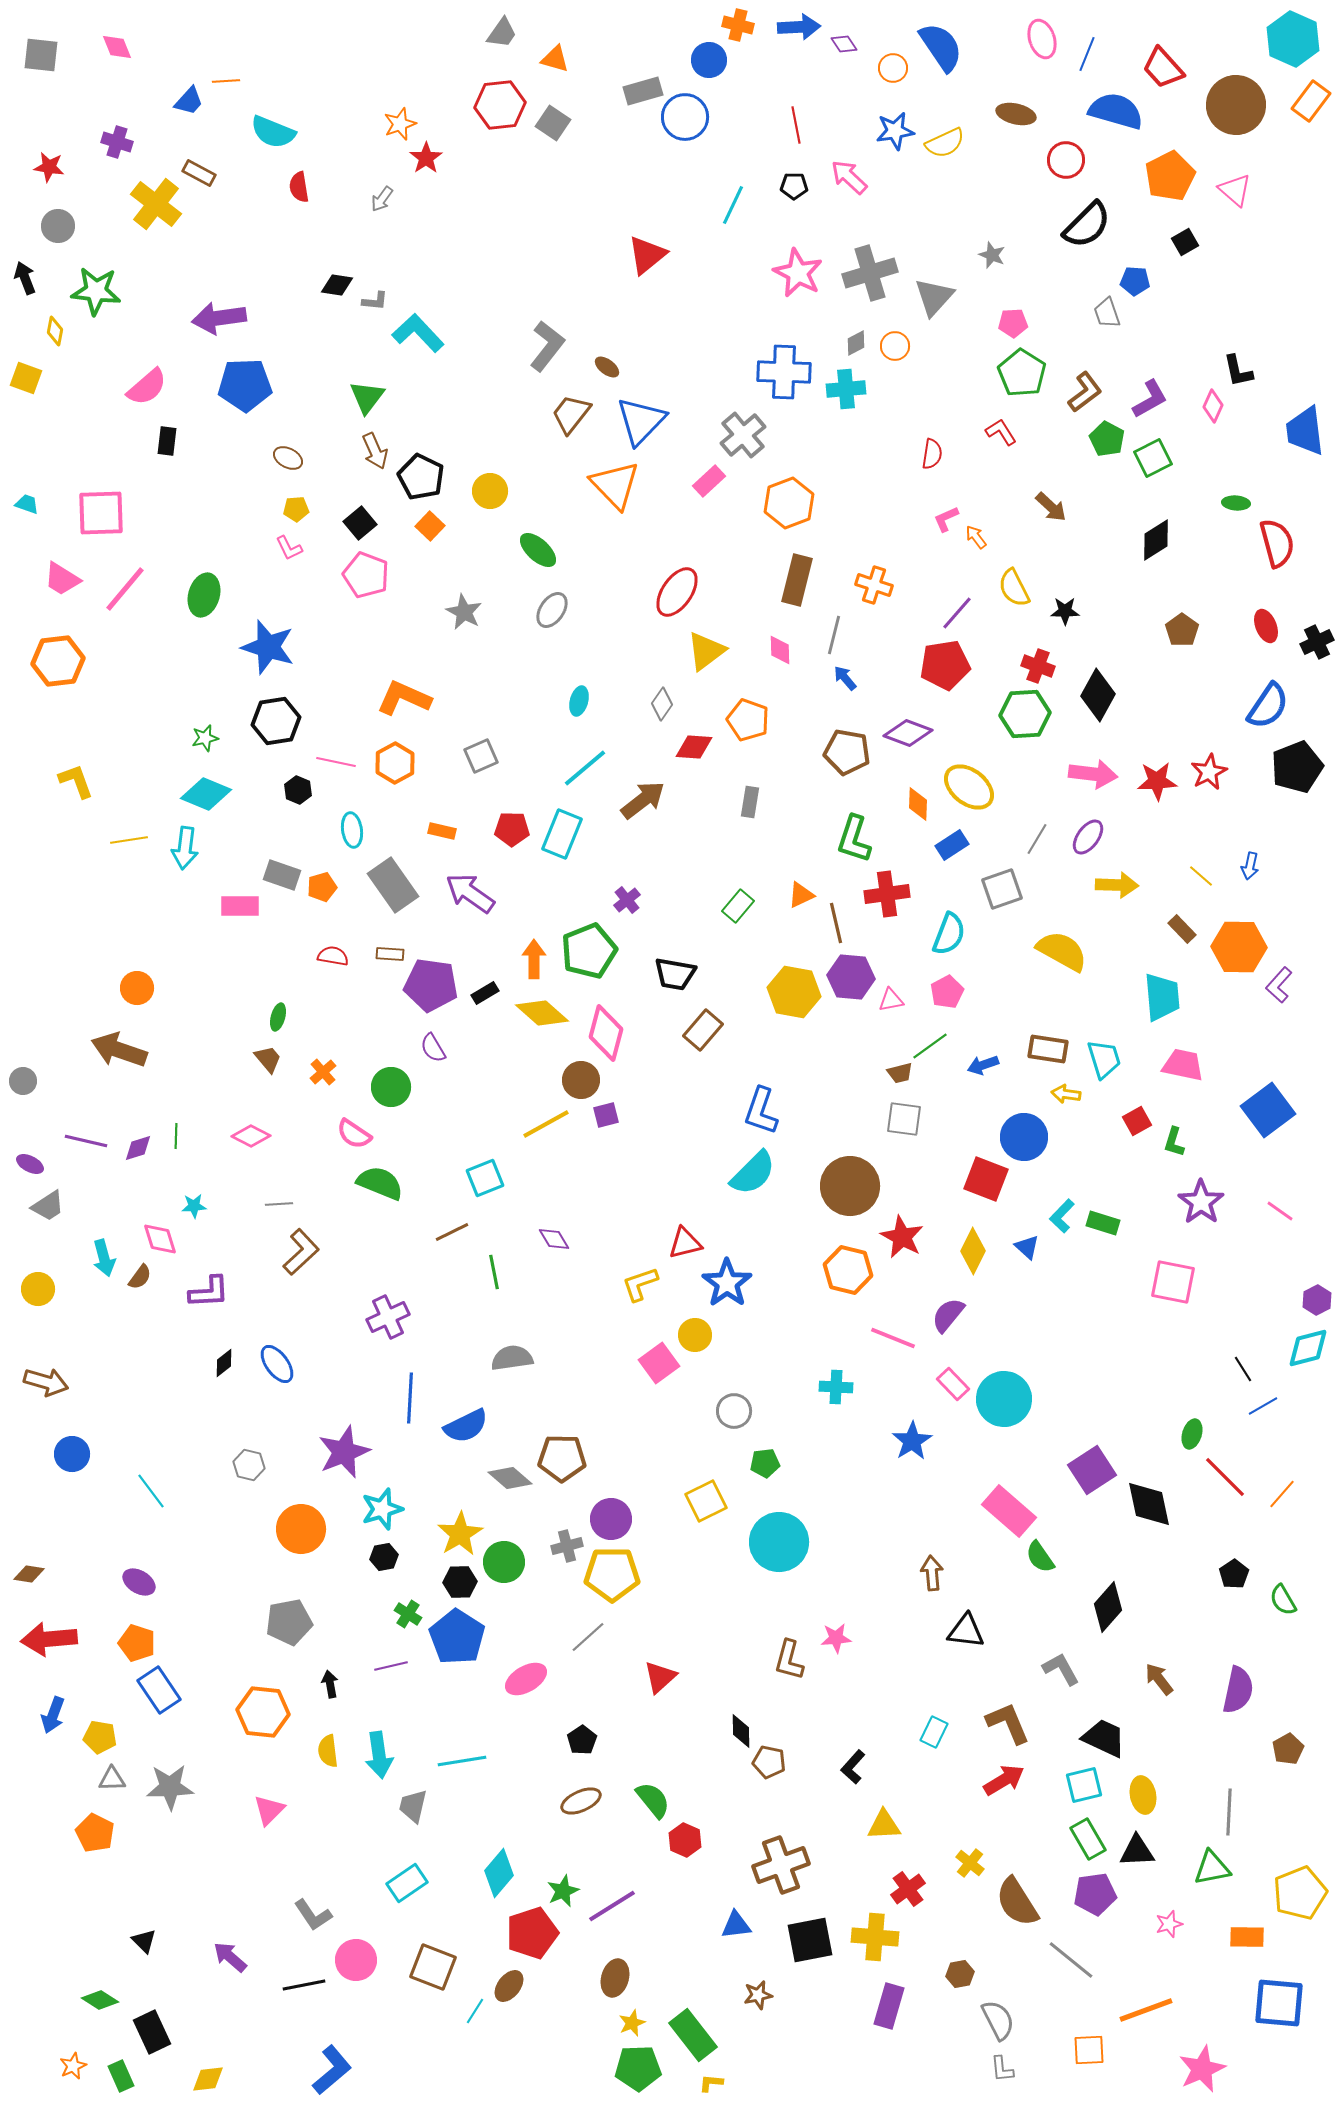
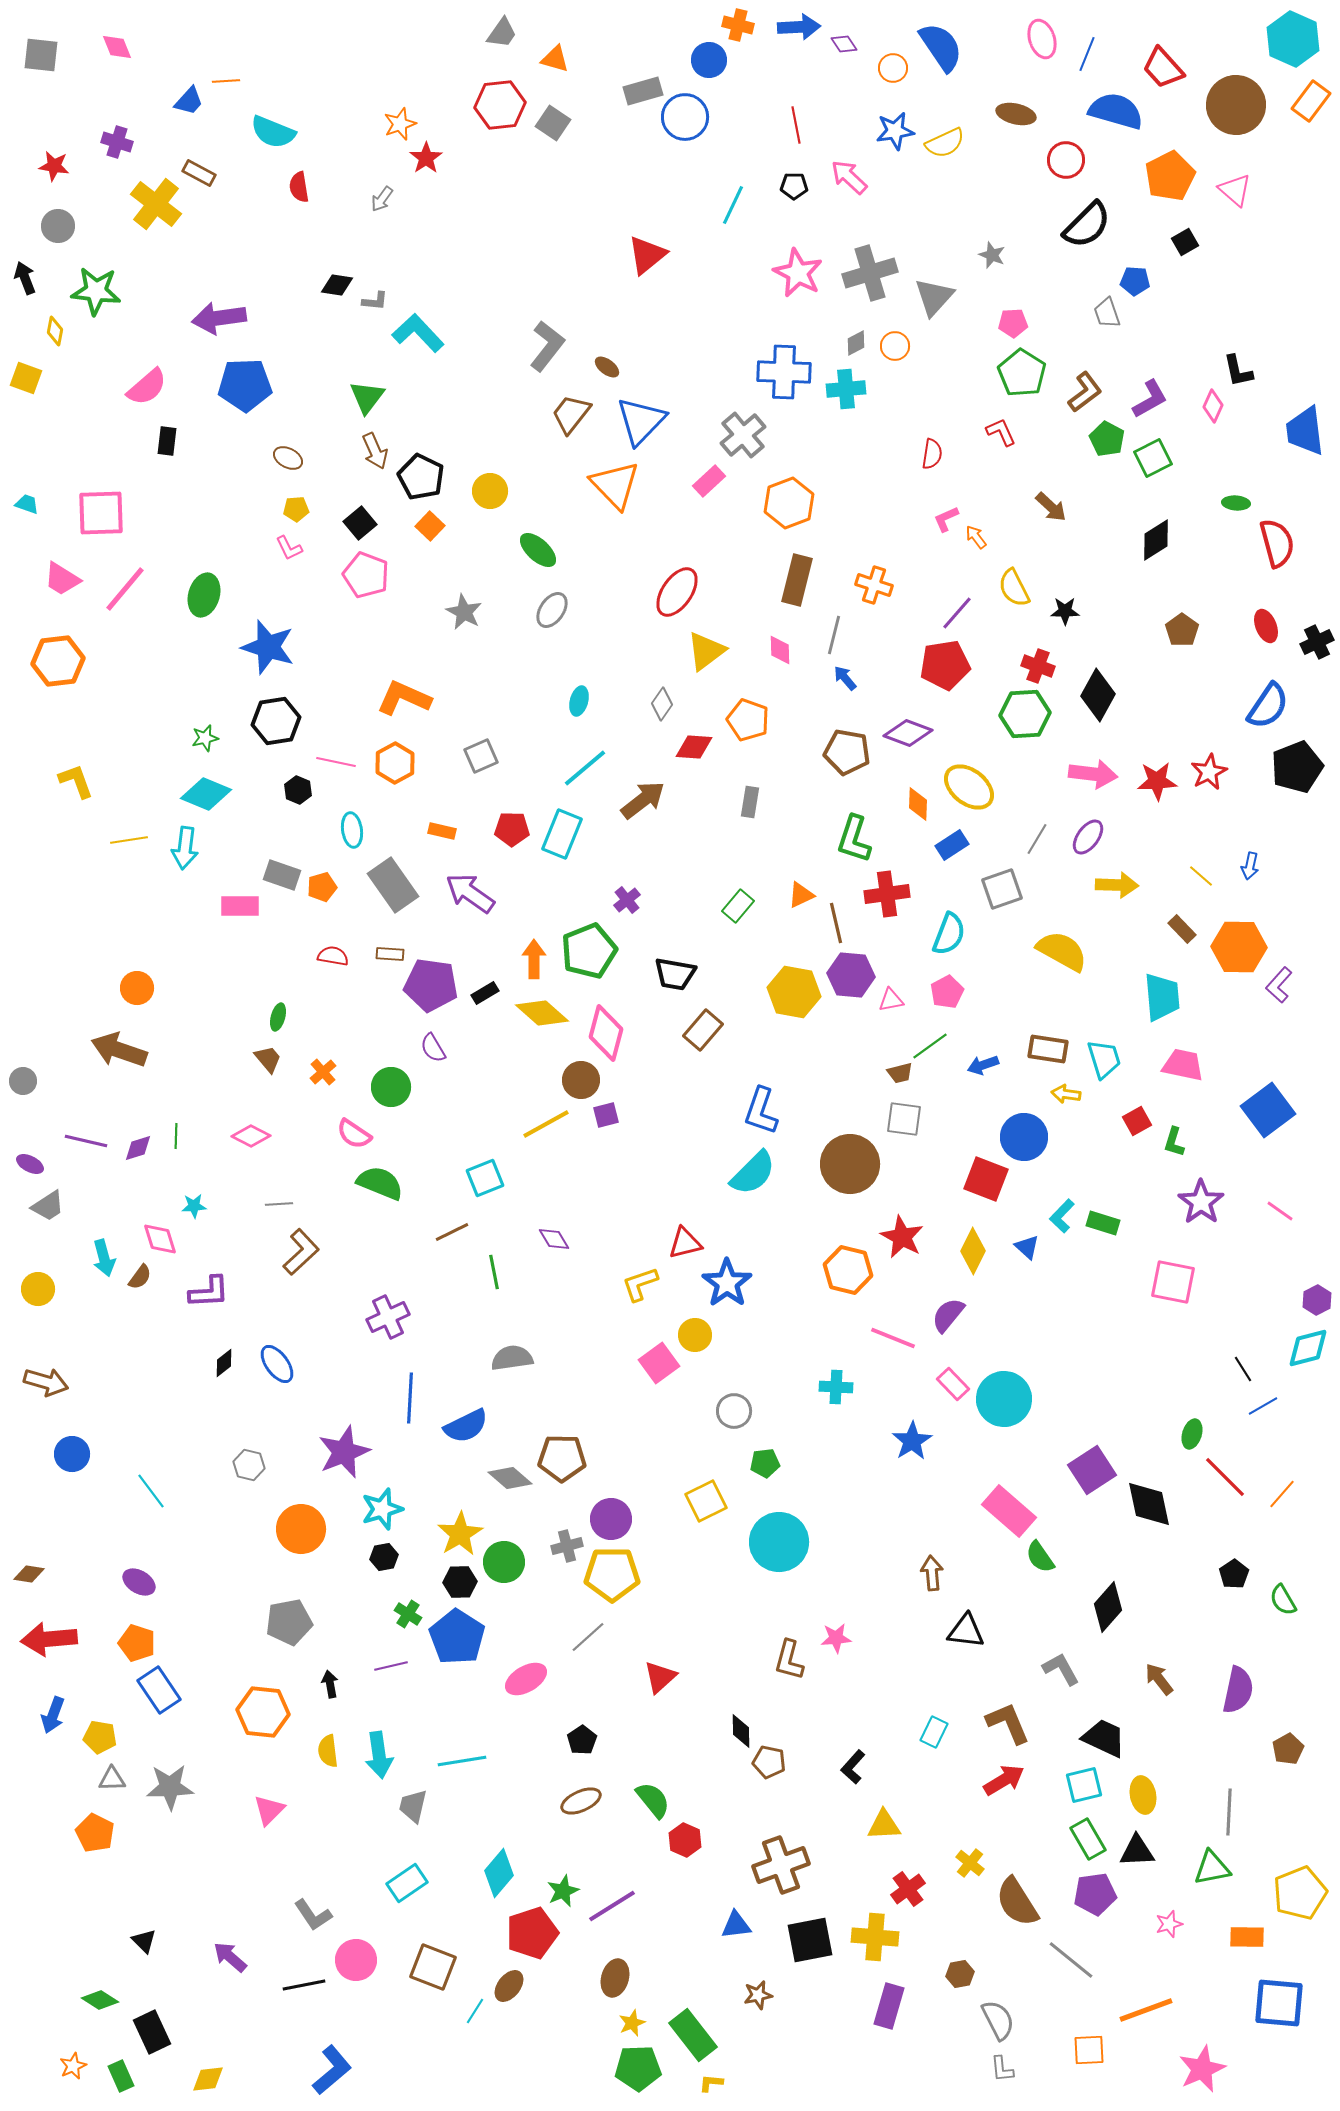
red star at (49, 167): moved 5 px right, 1 px up
red L-shape at (1001, 432): rotated 8 degrees clockwise
purple hexagon at (851, 977): moved 2 px up
brown circle at (850, 1186): moved 22 px up
